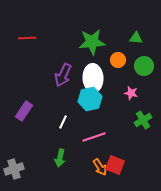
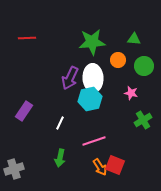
green triangle: moved 2 px left, 1 px down
purple arrow: moved 7 px right, 3 px down
white line: moved 3 px left, 1 px down
pink line: moved 4 px down
